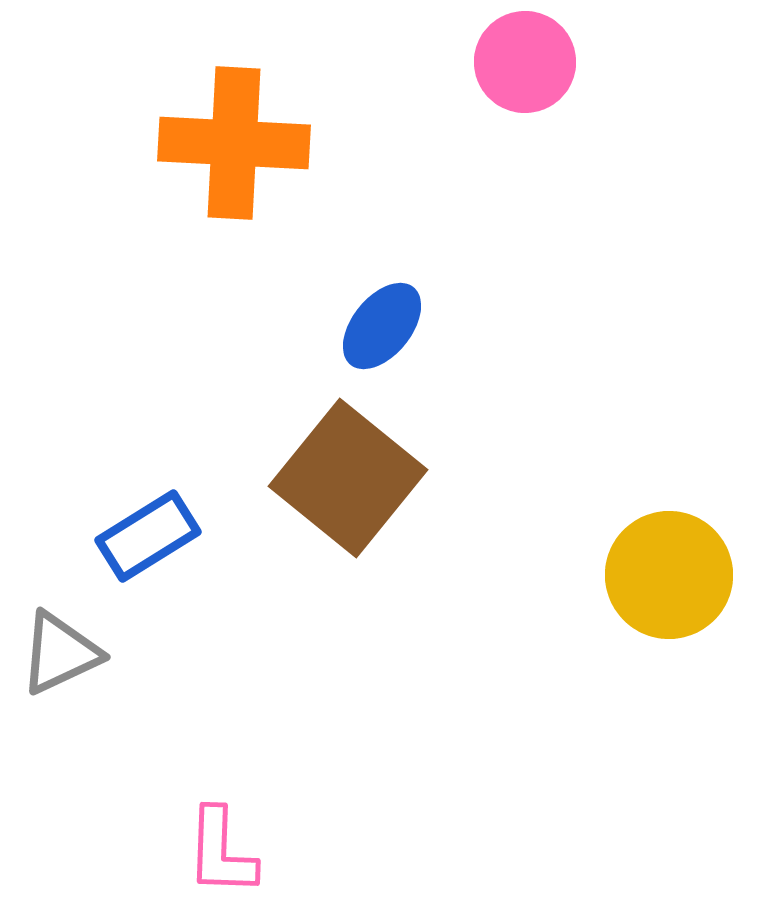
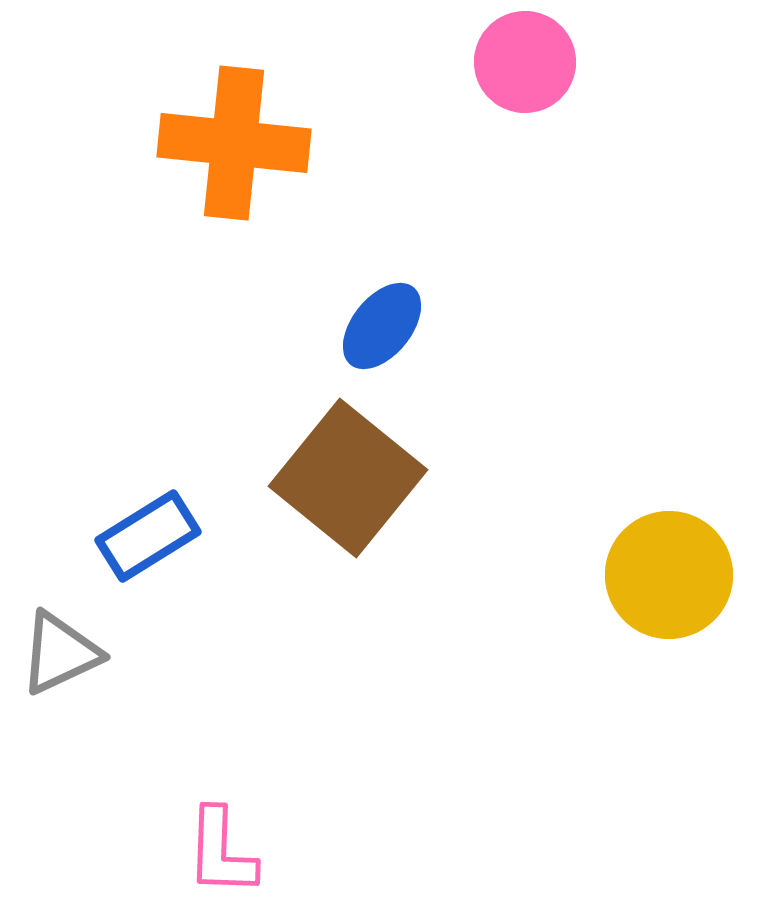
orange cross: rotated 3 degrees clockwise
